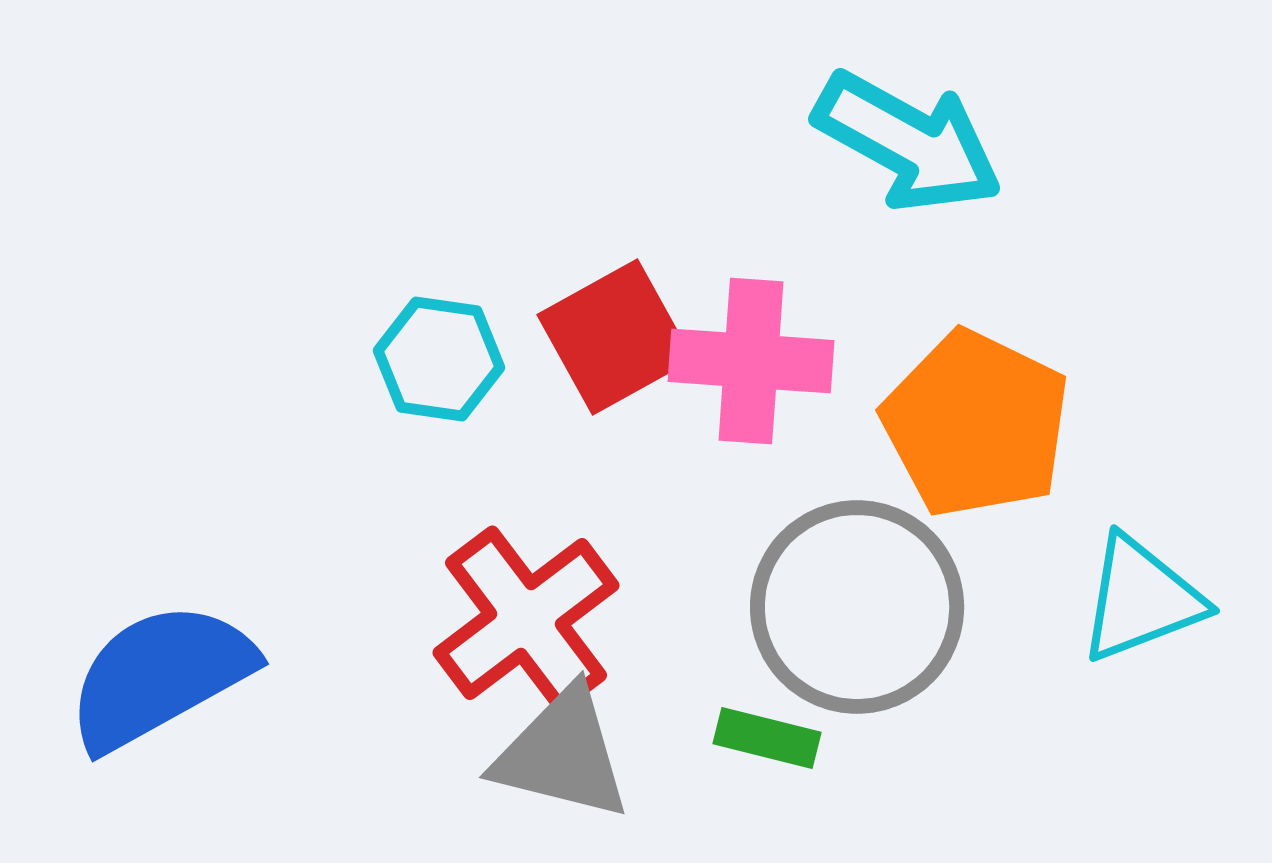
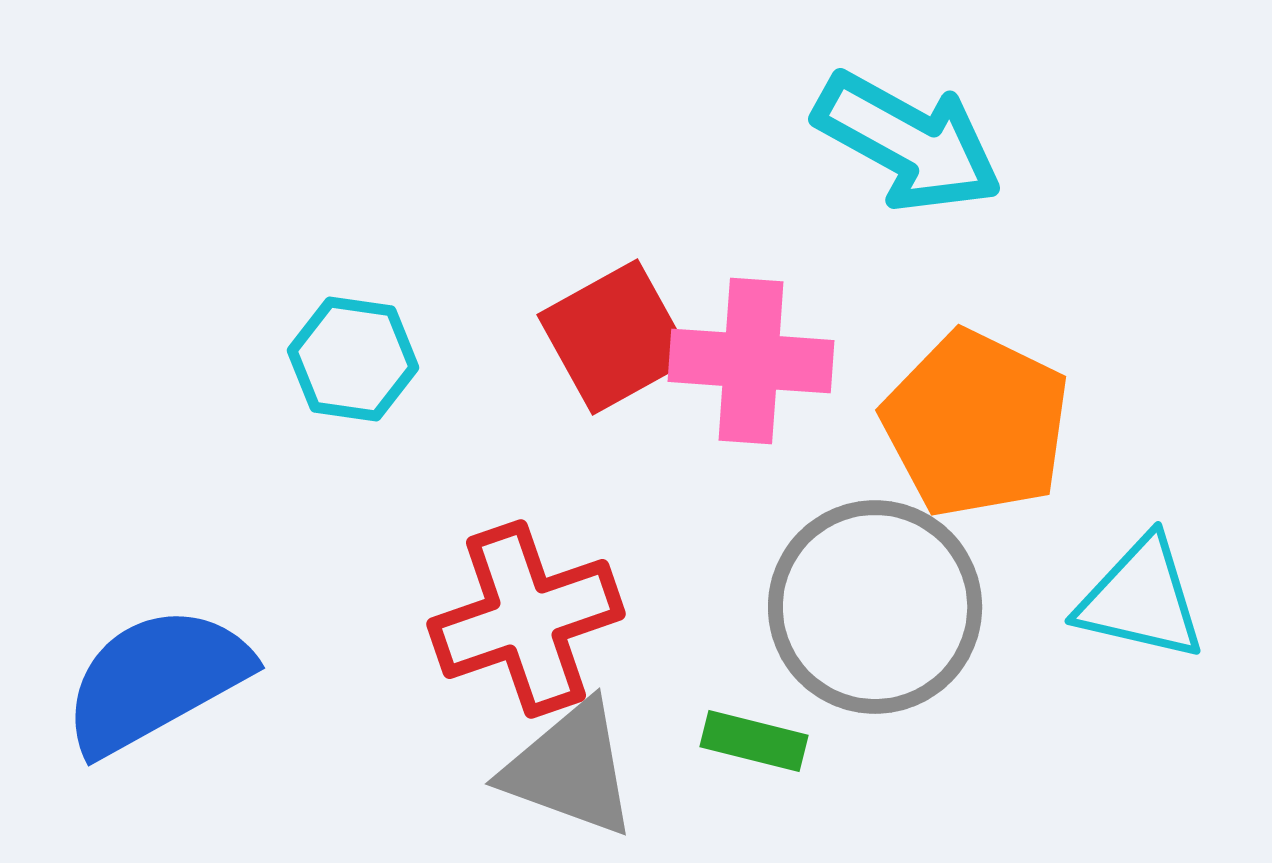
cyan hexagon: moved 86 px left
cyan triangle: rotated 34 degrees clockwise
gray circle: moved 18 px right
red cross: rotated 18 degrees clockwise
blue semicircle: moved 4 px left, 4 px down
green rectangle: moved 13 px left, 3 px down
gray triangle: moved 8 px right, 15 px down; rotated 6 degrees clockwise
